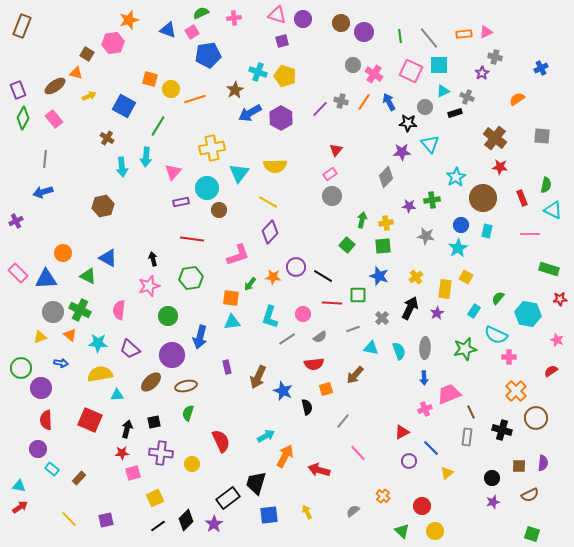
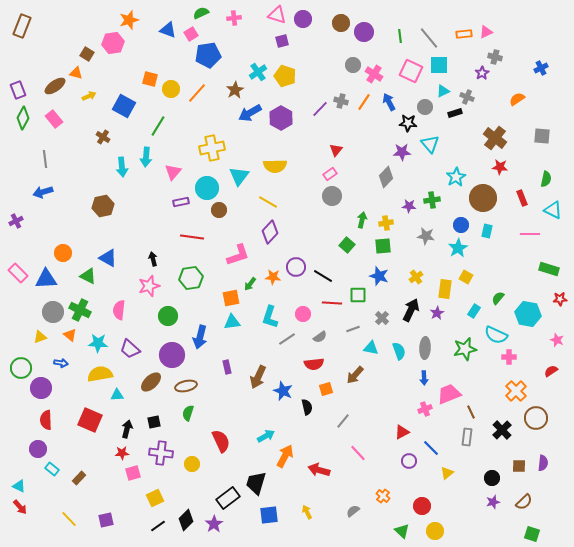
pink square at (192, 32): moved 1 px left, 2 px down
cyan cross at (258, 72): rotated 36 degrees clockwise
orange line at (195, 99): moved 2 px right, 6 px up; rotated 30 degrees counterclockwise
brown cross at (107, 138): moved 4 px left, 1 px up
gray line at (45, 159): rotated 12 degrees counterclockwise
cyan triangle at (239, 173): moved 3 px down
green semicircle at (546, 185): moved 6 px up
red line at (192, 239): moved 2 px up
orange square at (231, 298): rotated 18 degrees counterclockwise
black arrow at (410, 308): moved 1 px right, 2 px down
black cross at (502, 430): rotated 30 degrees clockwise
cyan triangle at (19, 486): rotated 16 degrees clockwise
brown semicircle at (530, 495): moved 6 px left, 7 px down; rotated 18 degrees counterclockwise
red arrow at (20, 507): rotated 84 degrees clockwise
